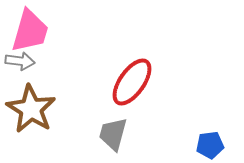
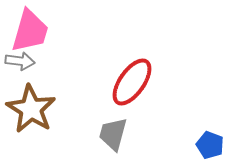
blue pentagon: rotated 28 degrees clockwise
